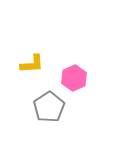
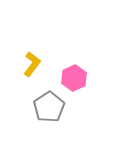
yellow L-shape: rotated 50 degrees counterclockwise
